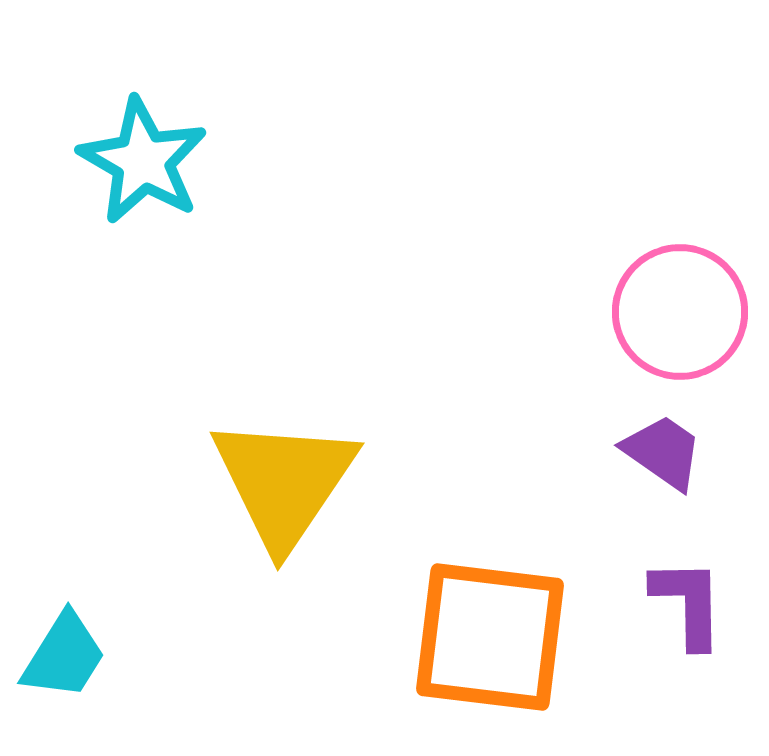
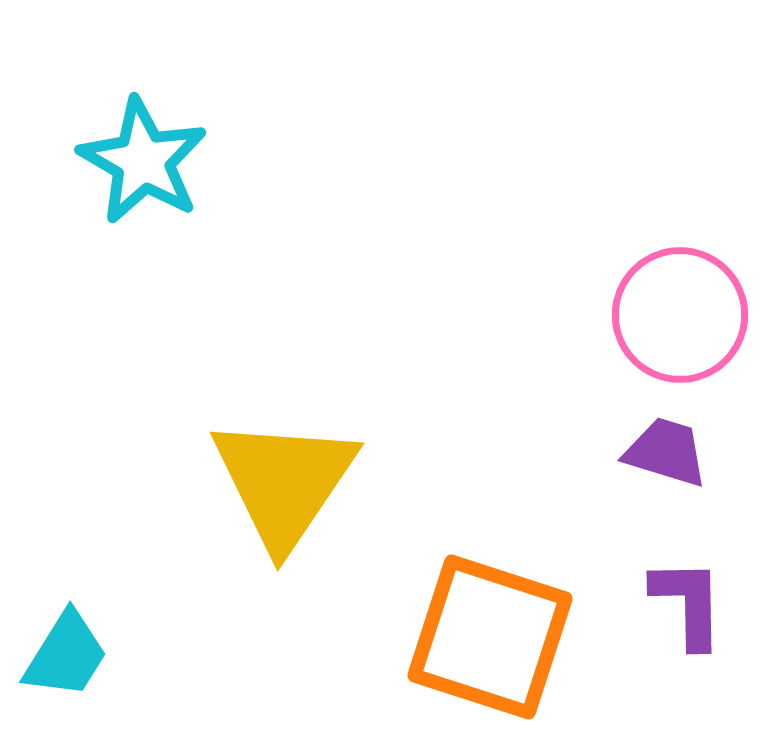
pink circle: moved 3 px down
purple trapezoid: moved 3 px right; rotated 18 degrees counterclockwise
orange square: rotated 11 degrees clockwise
cyan trapezoid: moved 2 px right, 1 px up
